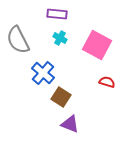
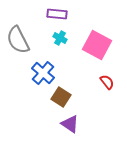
red semicircle: rotated 35 degrees clockwise
purple triangle: rotated 12 degrees clockwise
